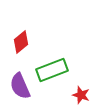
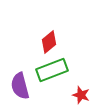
red diamond: moved 28 px right
purple semicircle: rotated 8 degrees clockwise
